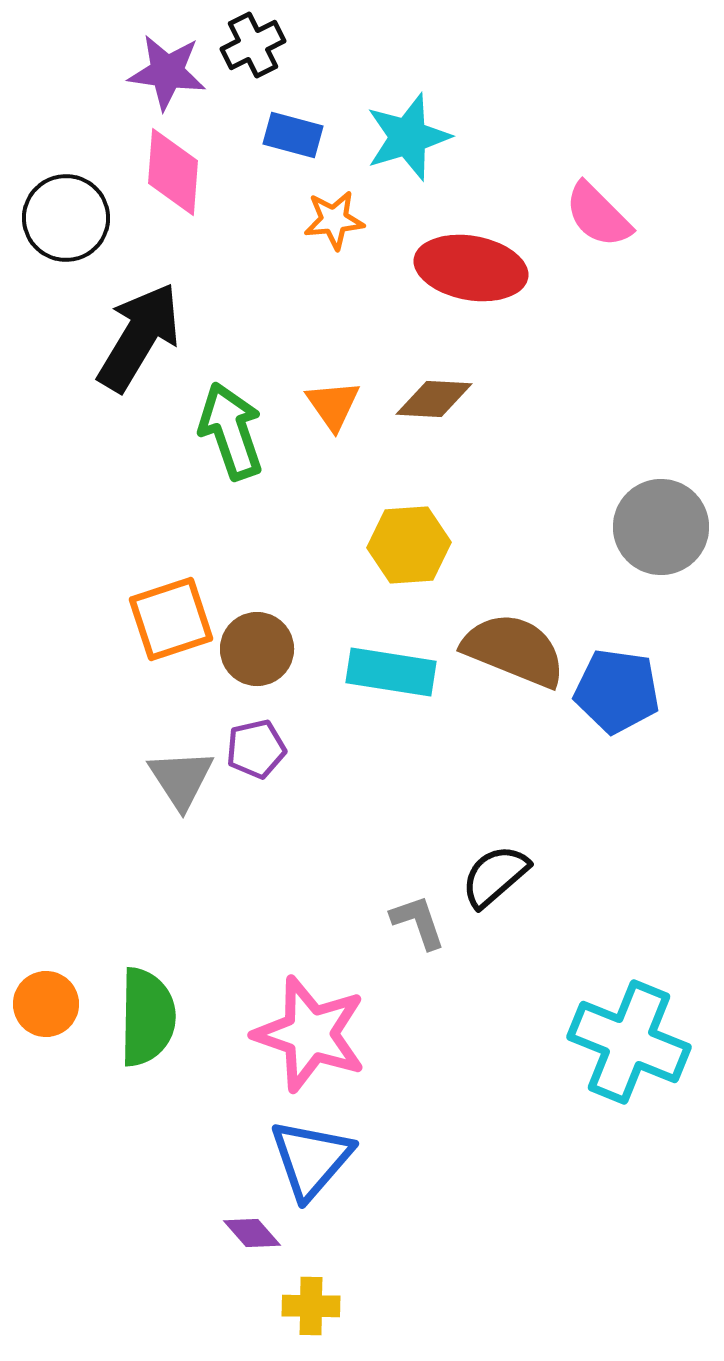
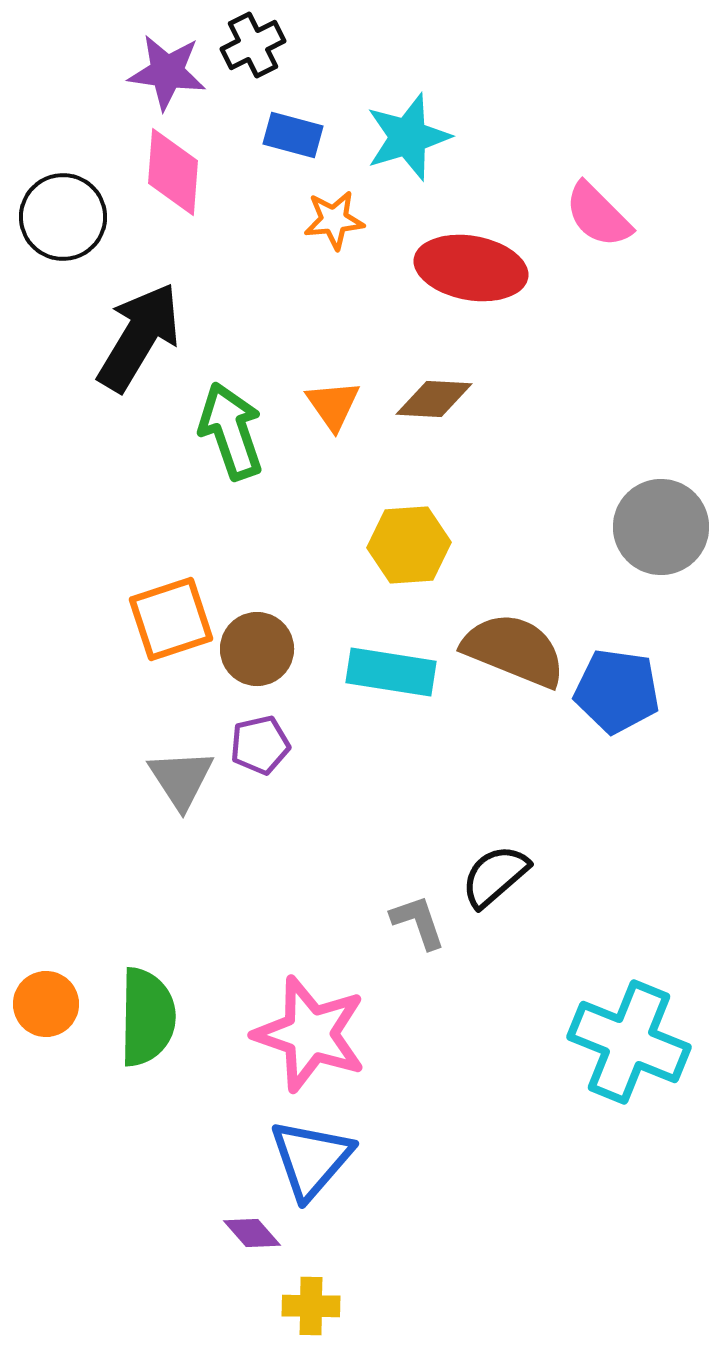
black circle: moved 3 px left, 1 px up
purple pentagon: moved 4 px right, 4 px up
